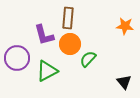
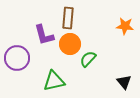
green triangle: moved 7 px right, 10 px down; rotated 15 degrees clockwise
